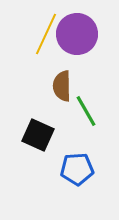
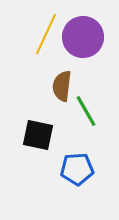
purple circle: moved 6 px right, 3 px down
brown semicircle: rotated 8 degrees clockwise
black square: rotated 12 degrees counterclockwise
